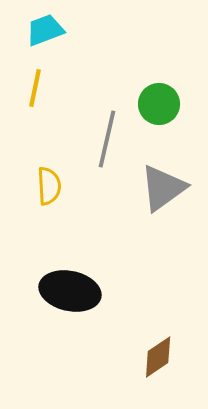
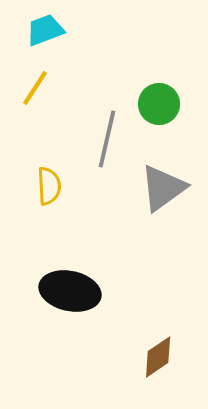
yellow line: rotated 21 degrees clockwise
